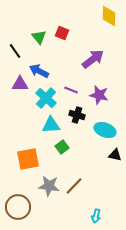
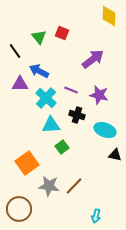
orange square: moved 1 px left, 4 px down; rotated 25 degrees counterclockwise
brown circle: moved 1 px right, 2 px down
